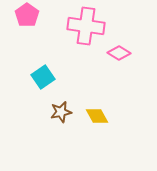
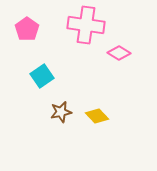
pink pentagon: moved 14 px down
pink cross: moved 1 px up
cyan square: moved 1 px left, 1 px up
yellow diamond: rotated 15 degrees counterclockwise
